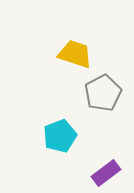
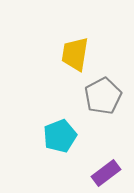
yellow trapezoid: rotated 99 degrees counterclockwise
gray pentagon: moved 3 px down
